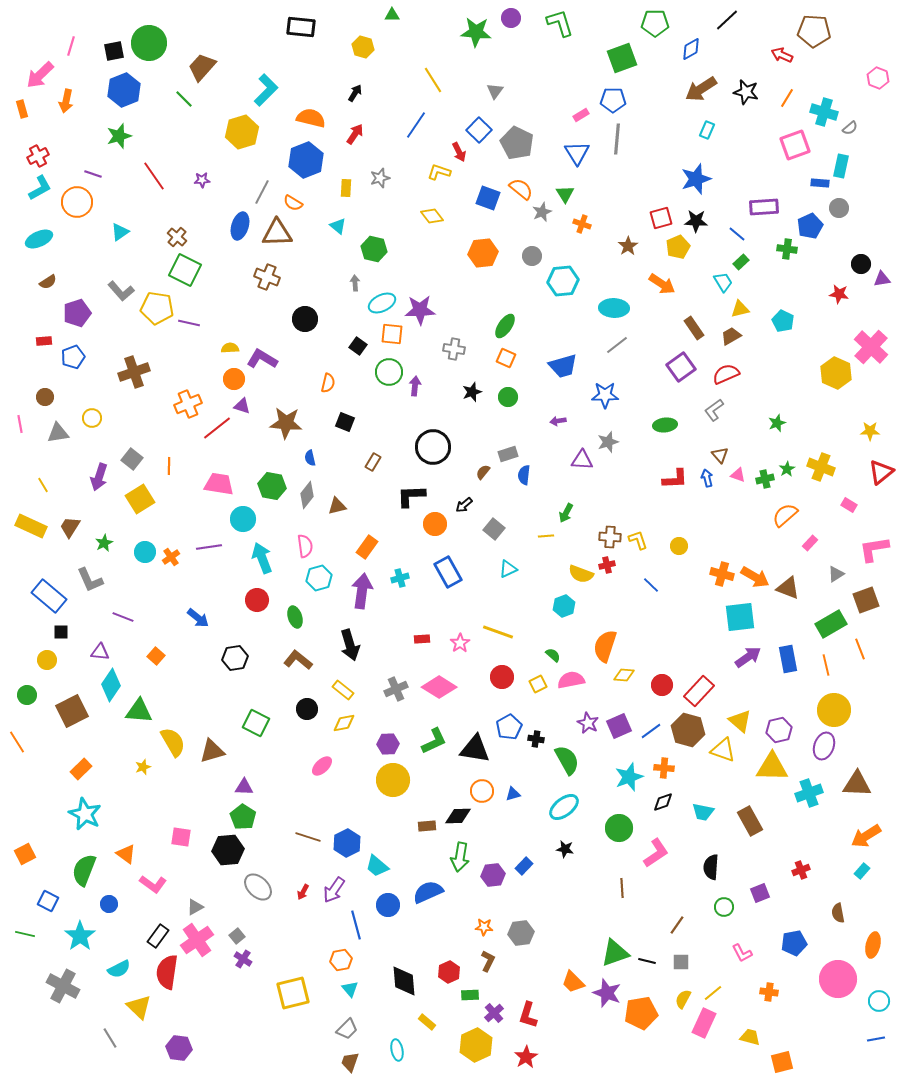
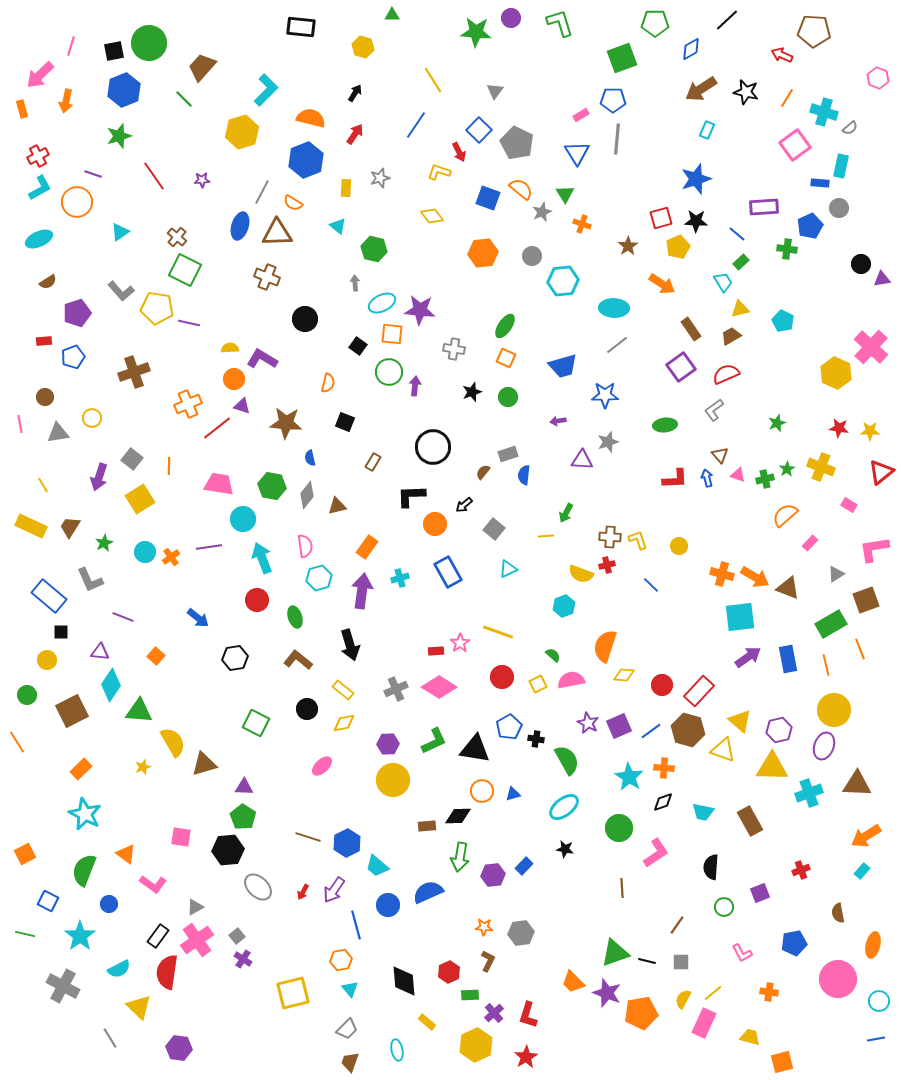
pink square at (795, 145): rotated 16 degrees counterclockwise
red star at (839, 294): moved 134 px down
purple star at (420, 310): rotated 8 degrees clockwise
brown rectangle at (694, 328): moved 3 px left, 1 px down
red rectangle at (422, 639): moved 14 px right, 12 px down
brown triangle at (212, 751): moved 8 px left, 13 px down
cyan star at (629, 777): rotated 20 degrees counterclockwise
